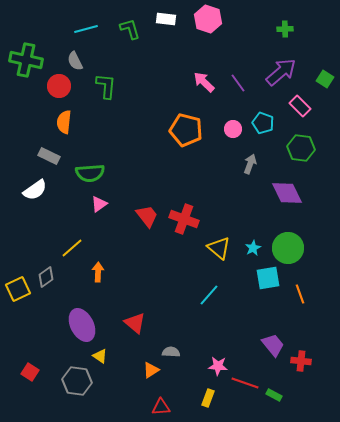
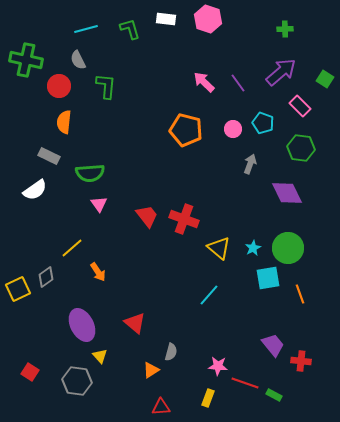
gray semicircle at (75, 61): moved 3 px right, 1 px up
pink triangle at (99, 204): rotated 30 degrees counterclockwise
orange arrow at (98, 272): rotated 144 degrees clockwise
gray semicircle at (171, 352): rotated 102 degrees clockwise
yellow triangle at (100, 356): rotated 14 degrees clockwise
